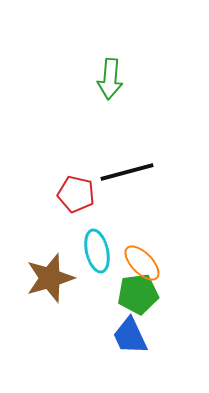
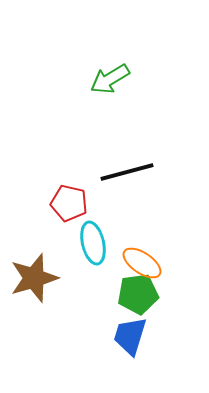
green arrow: rotated 54 degrees clockwise
red pentagon: moved 7 px left, 9 px down
cyan ellipse: moved 4 px left, 8 px up
orange ellipse: rotated 12 degrees counterclockwise
brown star: moved 16 px left
blue trapezoid: rotated 42 degrees clockwise
